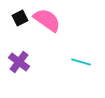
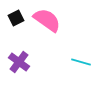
black square: moved 4 px left
